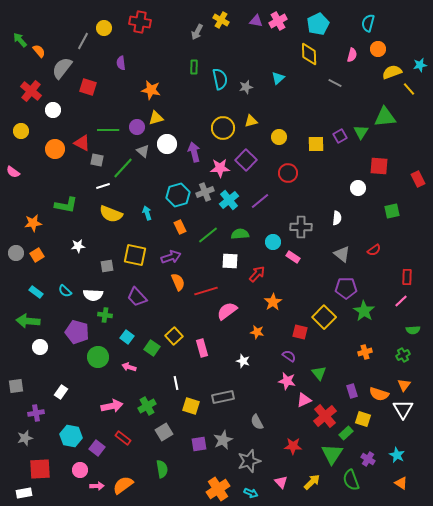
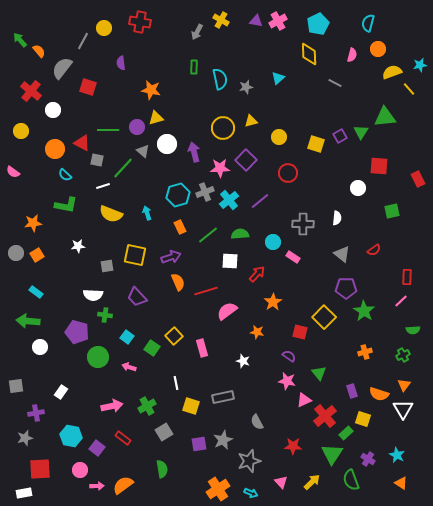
yellow square at (316, 144): rotated 18 degrees clockwise
gray cross at (301, 227): moved 2 px right, 3 px up
cyan semicircle at (65, 291): moved 116 px up
